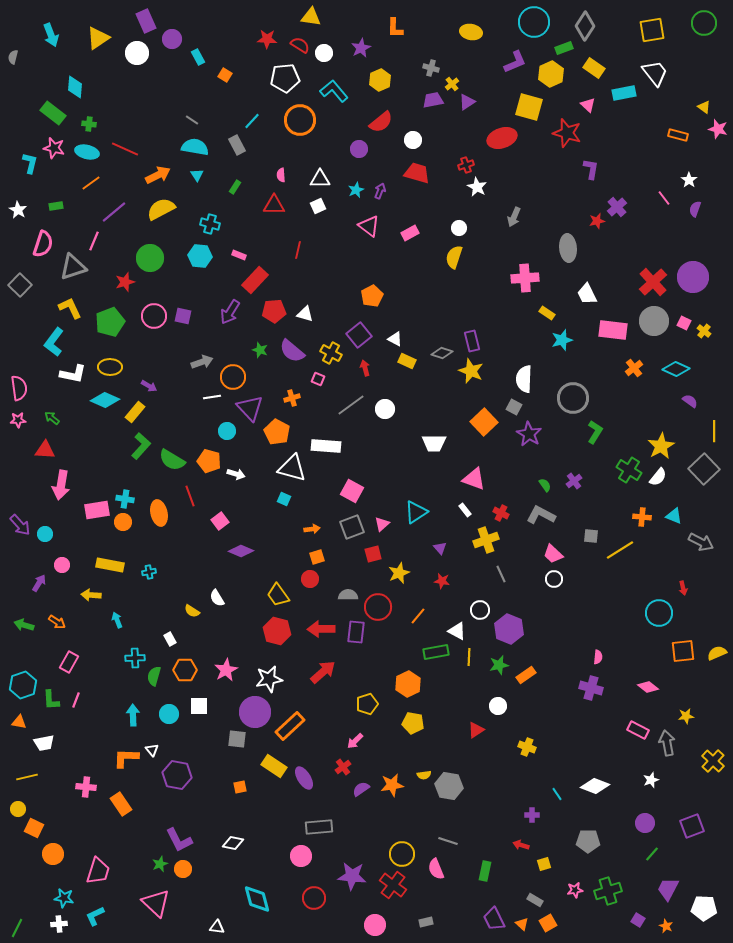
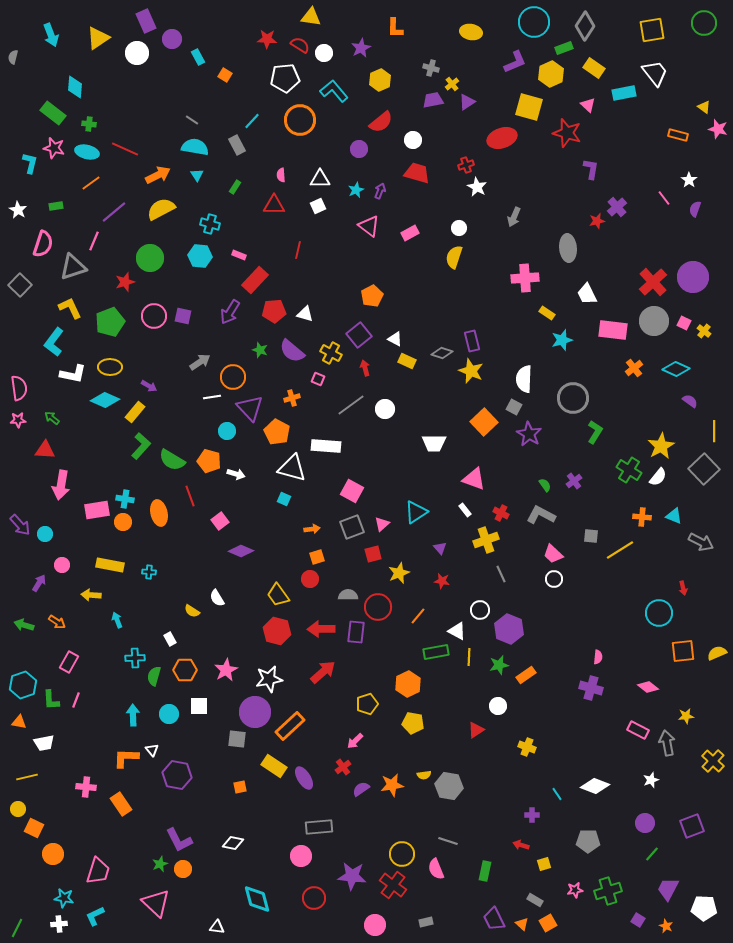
gray arrow at (202, 362): moved 2 px left; rotated 15 degrees counterclockwise
cyan cross at (149, 572): rotated 16 degrees clockwise
